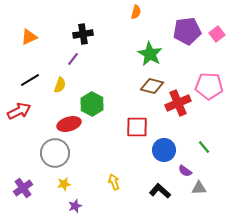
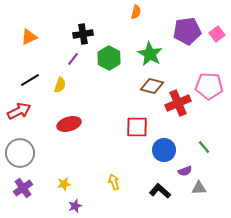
green hexagon: moved 17 px right, 46 px up
gray circle: moved 35 px left
purple semicircle: rotated 56 degrees counterclockwise
